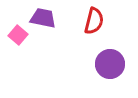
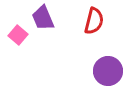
purple trapezoid: rotated 124 degrees counterclockwise
purple circle: moved 2 px left, 7 px down
